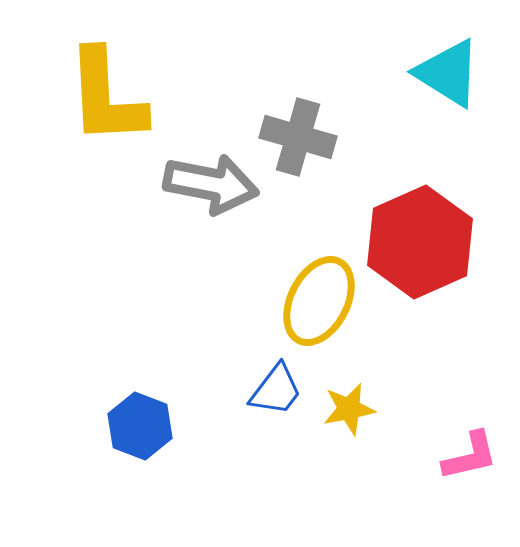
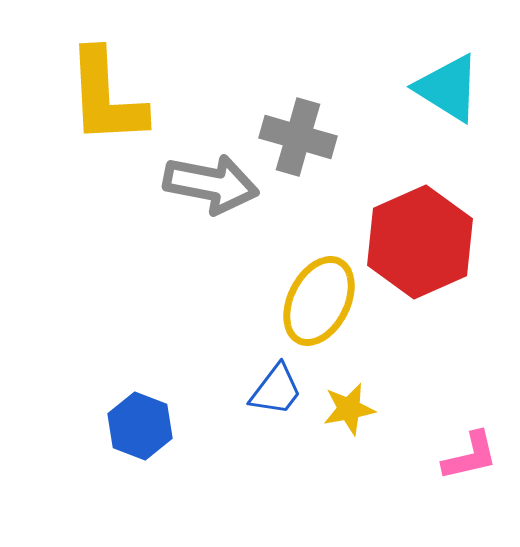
cyan triangle: moved 15 px down
